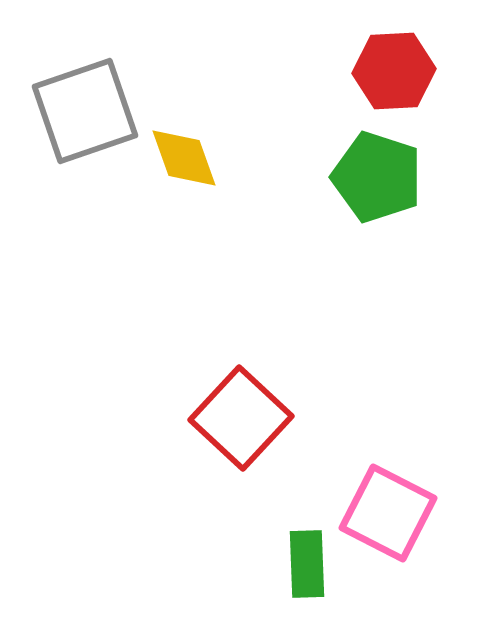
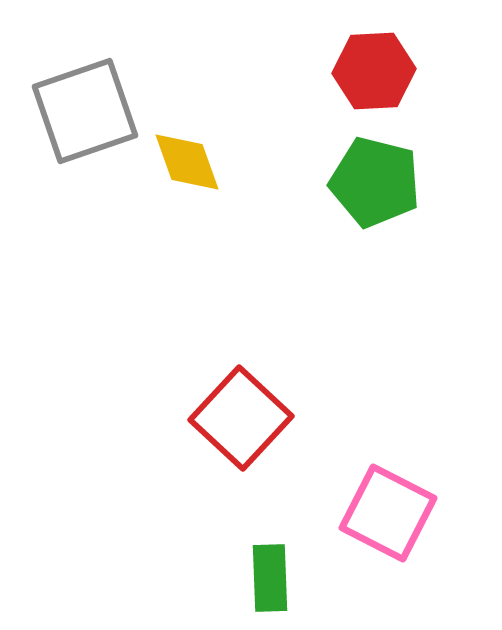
red hexagon: moved 20 px left
yellow diamond: moved 3 px right, 4 px down
green pentagon: moved 2 px left, 5 px down; rotated 4 degrees counterclockwise
green rectangle: moved 37 px left, 14 px down
